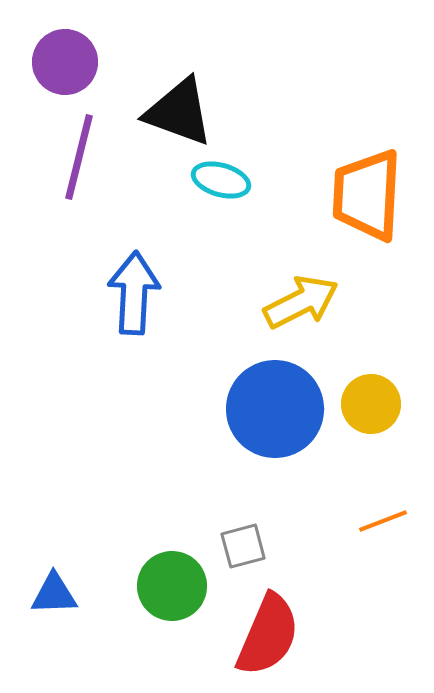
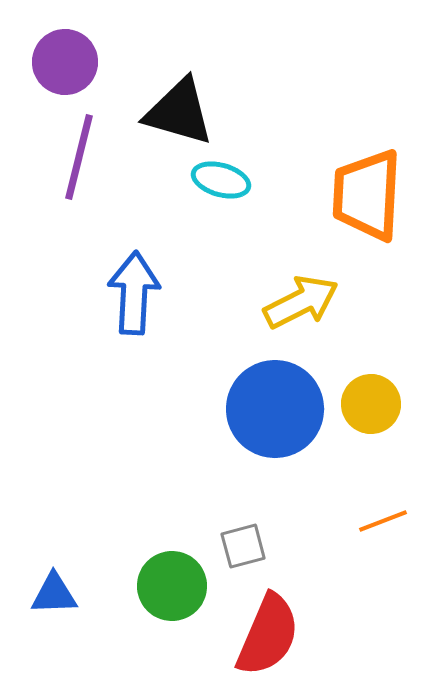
black triangle: rotated 4 degrees counterclockwise
